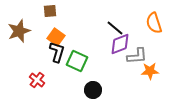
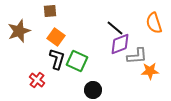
black L-shape: moved 7 px down
